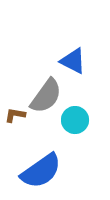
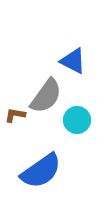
cyan circle: moved 2 px right
